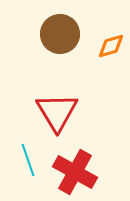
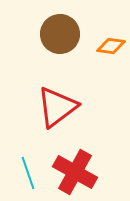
orange diamond: rotated 24 degrees clockwise
red triangle: moved 5 px up; rotated 24 degrees clockwise
cyan line: moved 13 px down
